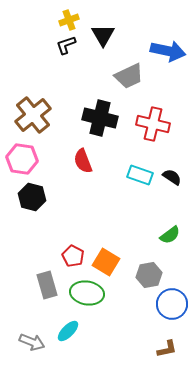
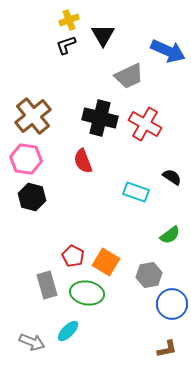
blue arrow: rotated 12 degrees clockwise
brown cross: moved 1 px down
red cross: moved 8 px left; rotated 16 degrees clockwise
pink hexagon: moved 4 px right
cyan rectangle: moved 4 px left, 17 px down
